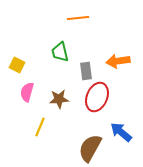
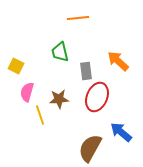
orange arrow: rotated 50 degrees clockwise
yellow square: moved 1 px left, 1 px down
yellow line: moved 12 px up; rotated 42 degrees counterclockwise
